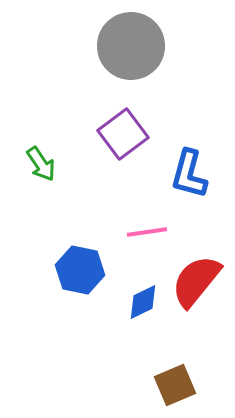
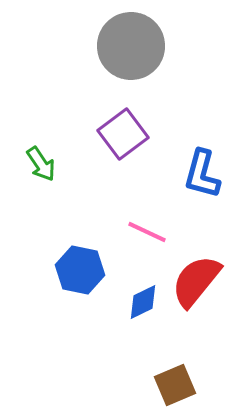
blue L-shape: moved 13 px right
pink line: rotated 33 degrees clockwise
